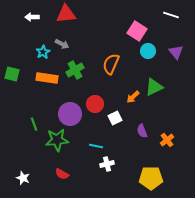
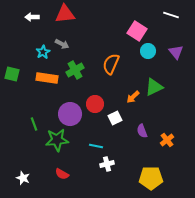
red triangle: moved 1 px left
